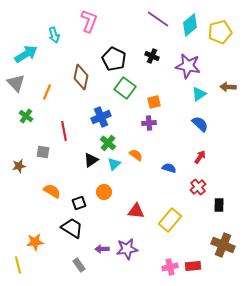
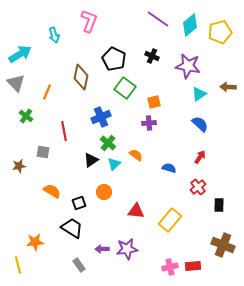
cyan arrow at (26, 54): moved 6 px left
